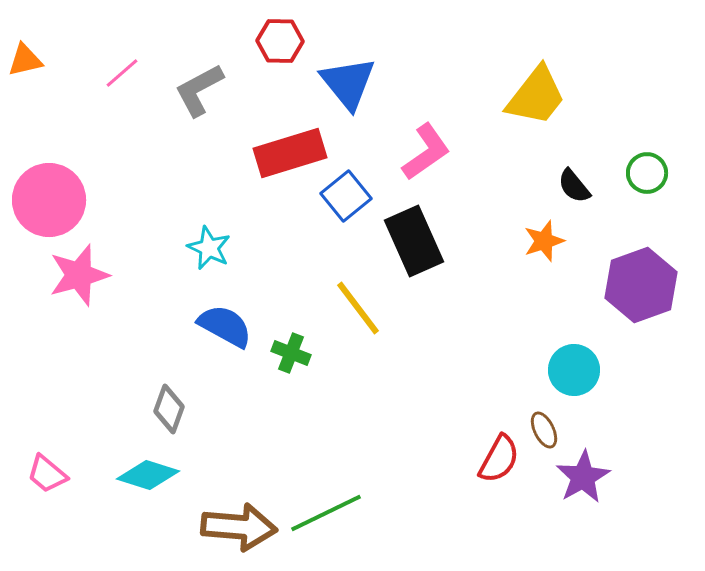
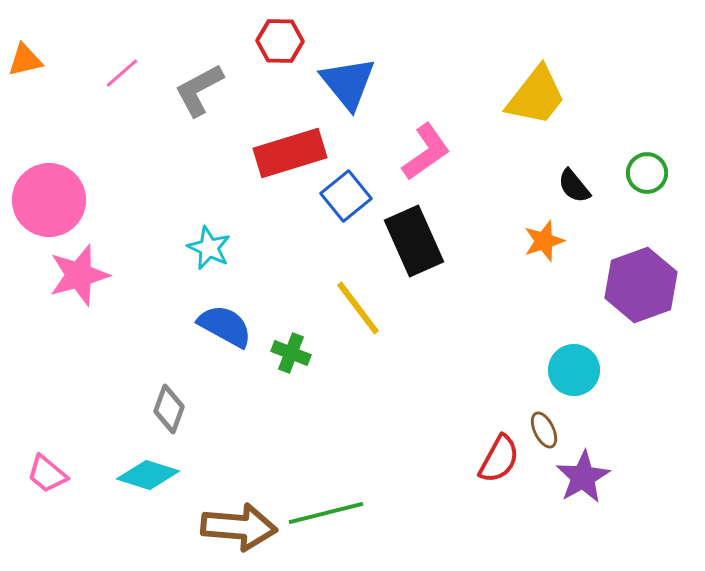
green line: rotated 12 degrees clockwise
